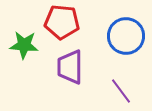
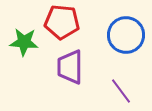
blue circle: moved 1 px up
green star: moved 3 px up
